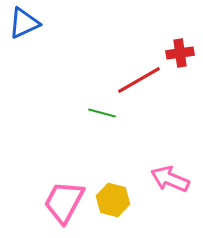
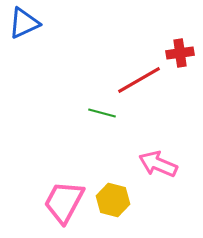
pink arrow: moved 12 px left, 15 px up
